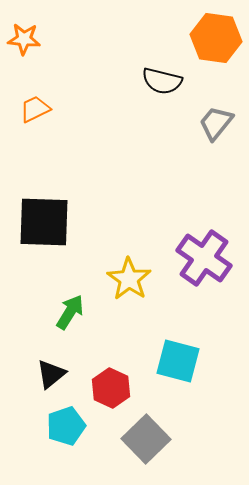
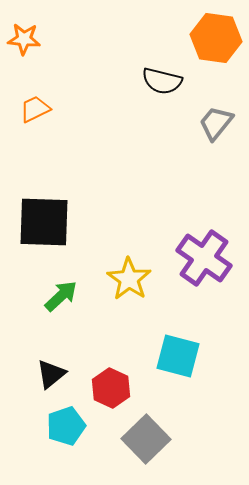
green arrow: moved 9 px left, 16 px up; rotated 15 degrees clockwise
cyan square: moved 5 px up
